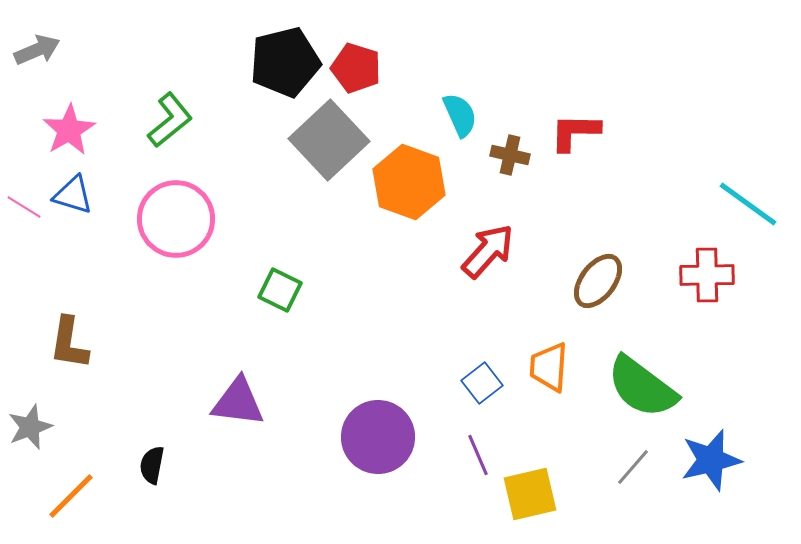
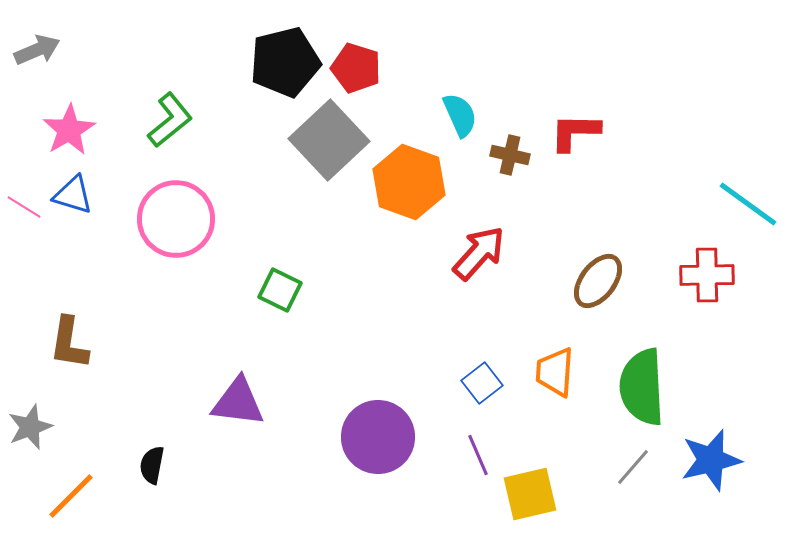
red arrow: moved 9 px left, 2 px down
orange trapezoid: moved 6 px right, 5 px down
green semicircle: rotated 50 degrees clockwise
